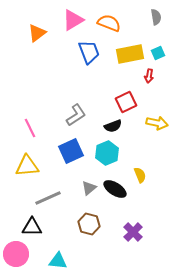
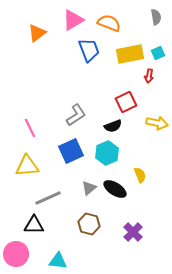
blue trapezoid: moved 2 px up
black triangle: moved 2 px right, 2 px up
